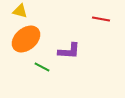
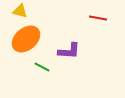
red line: moved 3 px left, 1 px up
